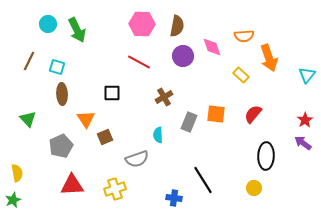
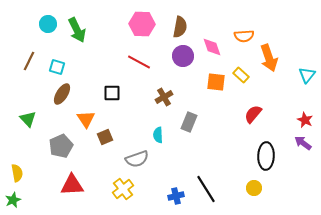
brown semicircle: moved 3 px right, 1 px down
brown ellipse: rotated 35 degrees clockwise
orange square: moved 32 px up
red star: rotated 14 degrees counterclockwise
black line: moved 3 px right, 9 px down
yellow cross: moved 8 px right; rotated 20 degrees counterclockwise
blue cross: moved 2 px right, 2 px up; rotated 21 degrees counterclockwise
